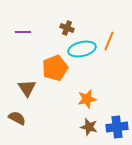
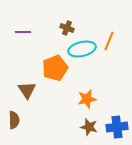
brown triangle: moved 2 px down
brown semicircle: moved 3 px left, 2 px down; rotated 60 degrees clockwise
